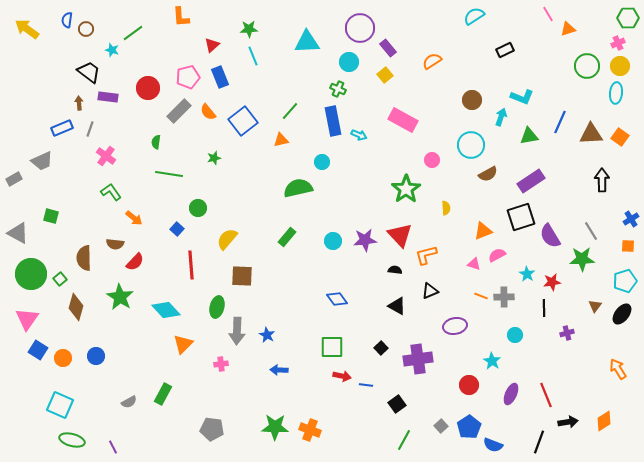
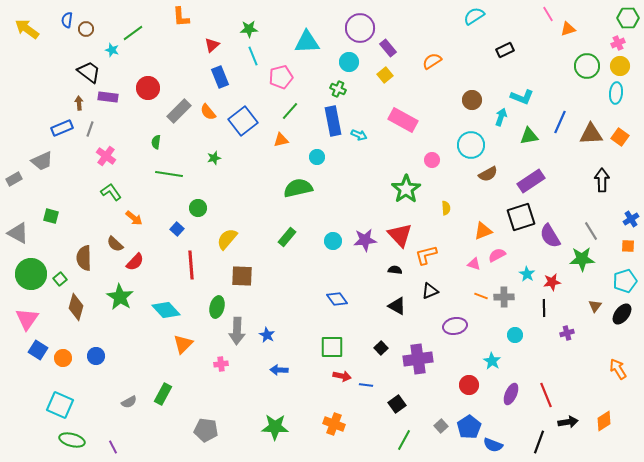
pink pentagon at (188, 77): moved 93 px right
cyan circle at (322, 162): moved 5 px left, 5 px up
brown semicircle at (115, 244): rotated 36 degrees clockwise
gray pentagon at (212, 429): moved 6 px left, 1 px down
orange cross at (310, 430): moved 24 px right, 6 px up
